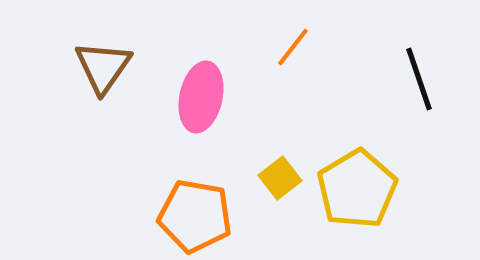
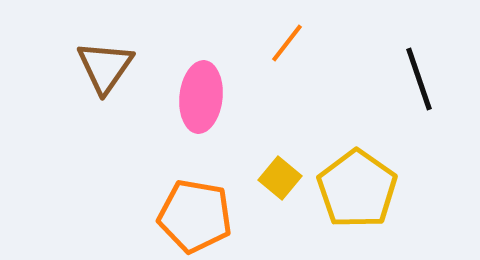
orange line: moved 6 px left, 4 px up
brown triangle: moved 2 px right
pink ellipse: rotated 6 degrees counterclockwise
yellow square: rotated 12 degrees counterclockwise
yellow pentagon: rotated 6 degrees counterclockwise
